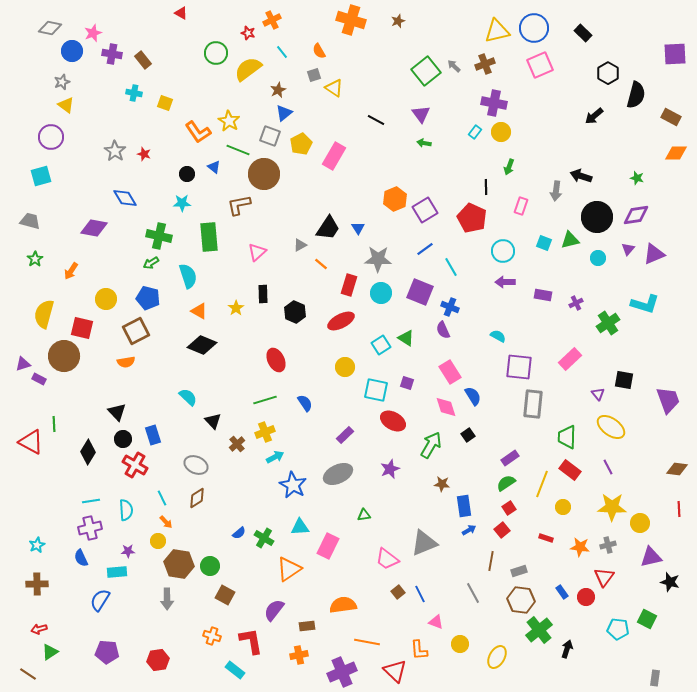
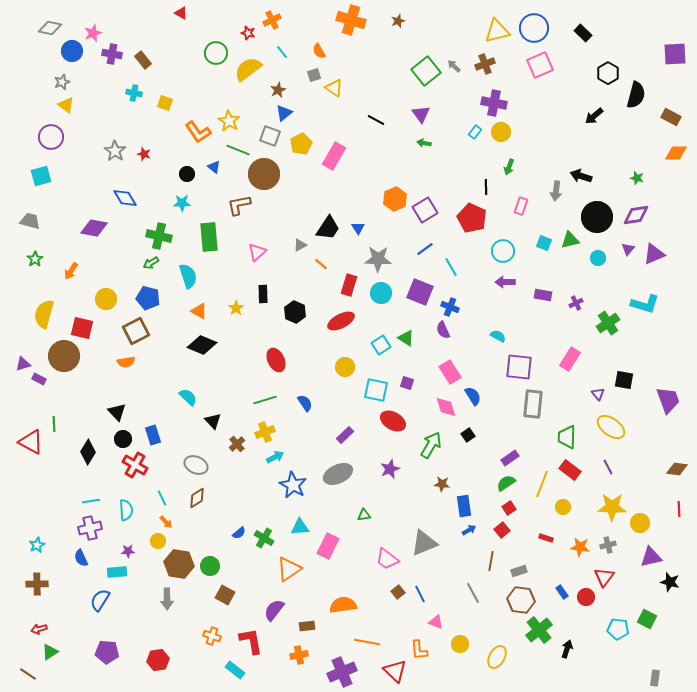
pink rectangle at (570, 359): rotated 15 degrees counterclockwise
